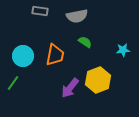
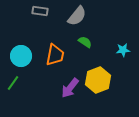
gray semicircle: rotated 40 degrees counterclockwise
cyan circle: moved 2 px left
